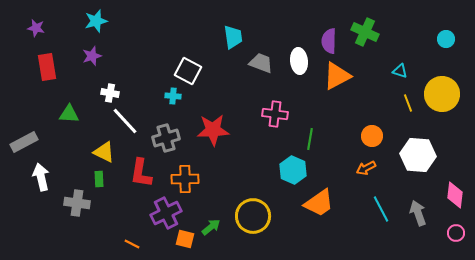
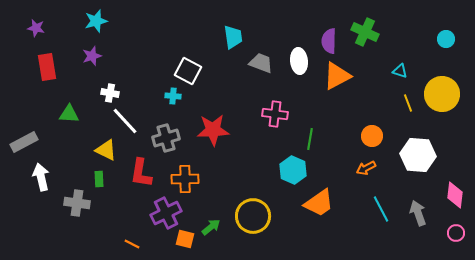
yellow triangle at (104, 152): moved 2 px right, 2 px up
